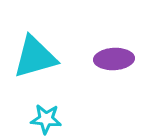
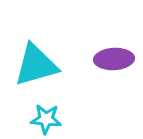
cyan triangle: moved 1 px right, 8 px down
